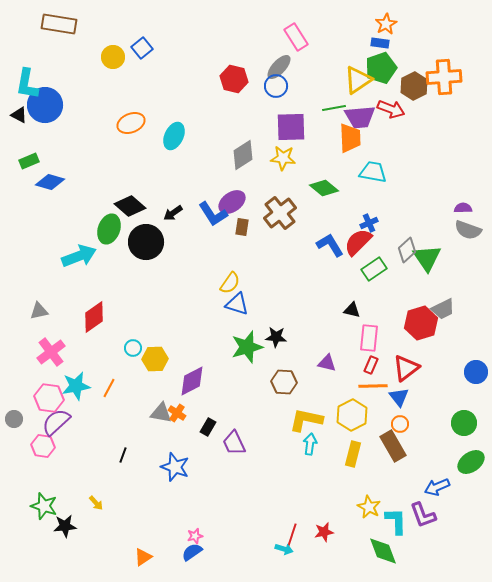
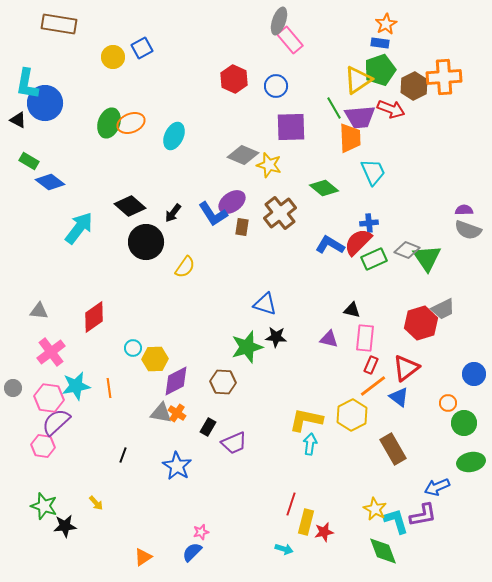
pink rectangle at (296, 37): moved 6 px left, 3 px down; rotated 8 degrees counterclockwise
blue square at (142, 48): rotated 10 degrees clockwise
gray ellipse at (279, 67): moved 46 px up; rotated 24 degrees counterclockwise
green pentagon at (381, 68): moved 1 px left, 2 px down
red hexagon at (234, 79): rotated 12 degrees clockwise
blue circle at (45, 105): moved 2 px up
green line at (334, 108): rotated 70 degrees clockwise
black triangle at (19, 115): moved 1 px left, 5 px down
gray diamond at (243, 155): rotated 56 degrees clockwise
yellow star at (283, 158): moved 14 px left, 7 px down; rotated 10 degrees clockwise
green rectangle at (29, 161): rotated 54 degrees clockwise
cyan trapezoid at (373, 172): rotated 56 degrees clockwise
blue diamond at (50, 182): rotated 20 degrees clockwise
purple semicircle at (463, 208): moved 1 px right, 2 px down
black arrow at (173, 213): rotated 18 degrees counterclockwise
blue cross at (369, 223): rotated 18 degrees clockwise
green ellipse at (109, 229): moved 106 px up
blue L-shape at (330, 245): rotated 28 degrees counterclockwise
gray diamond at (407, 250): rotated 65 degrees clockwise
cyan arrow at (79, 256): moved 28 px up; rotated 32 degrees counterclockwise
green rectangle at (374, 269): moved 10 px up; rotated 10 degrees clockwise
yellow semicircle at (230, 283): moved 45 px left, 16 px up
blue triangle at (237, 304): moved 28 px right
gray triangle at (39, 311): rotated 18 degrees clockwise
pink rectangle at (369, 338): moved 4 px left
purple triangle at (327, 363): moved 2 px right, 24 px up
blue circle at (476, 372): moved 2 px left, 2 px down
purple diamond at (192, 381): moved 16 px left
brown hexagon at (284, 382): moved 61 px left
orange line at (373, 386): rotated 36 degrees counterclockwise
orange line at (109, 388): rotated 36 degrees counterclockwise
blue triangle at (399, 397): rotated 15 degrees counterclockwise
gray circle at (14, 419): moved 1 px left, 31 px up
orange circle at (400, 424): moved 48 px right, 21 px up
purple trapezoid at (234, 443): rotated 88 degrees counterclockwise
brown rectangle at (393, 446): moved 3 px down
yellow rectangle at (353, 454): moved 47 px left, 68 px down
green ellipse at (471, 462): rotated 24 degrees clockwise
blue star at (175, 467): moved 2 px right, 1 px up; rotated 12 degrees clockwise
yellow star at (369, 507): moved 6 px right, 2 px down
purple L-shape at (423, 515): rotated 80 degrees counterclockwise
cyan L-shape at (396, 521): rotated 16 degrees counterclockwise
red line at (292, 535): moved 1 px left, 31 px up
pink star at (195, 536): moved 6 px right, 4 px up
blue semicircle at (192, 552): rotated 10 degrees counterclockwise
